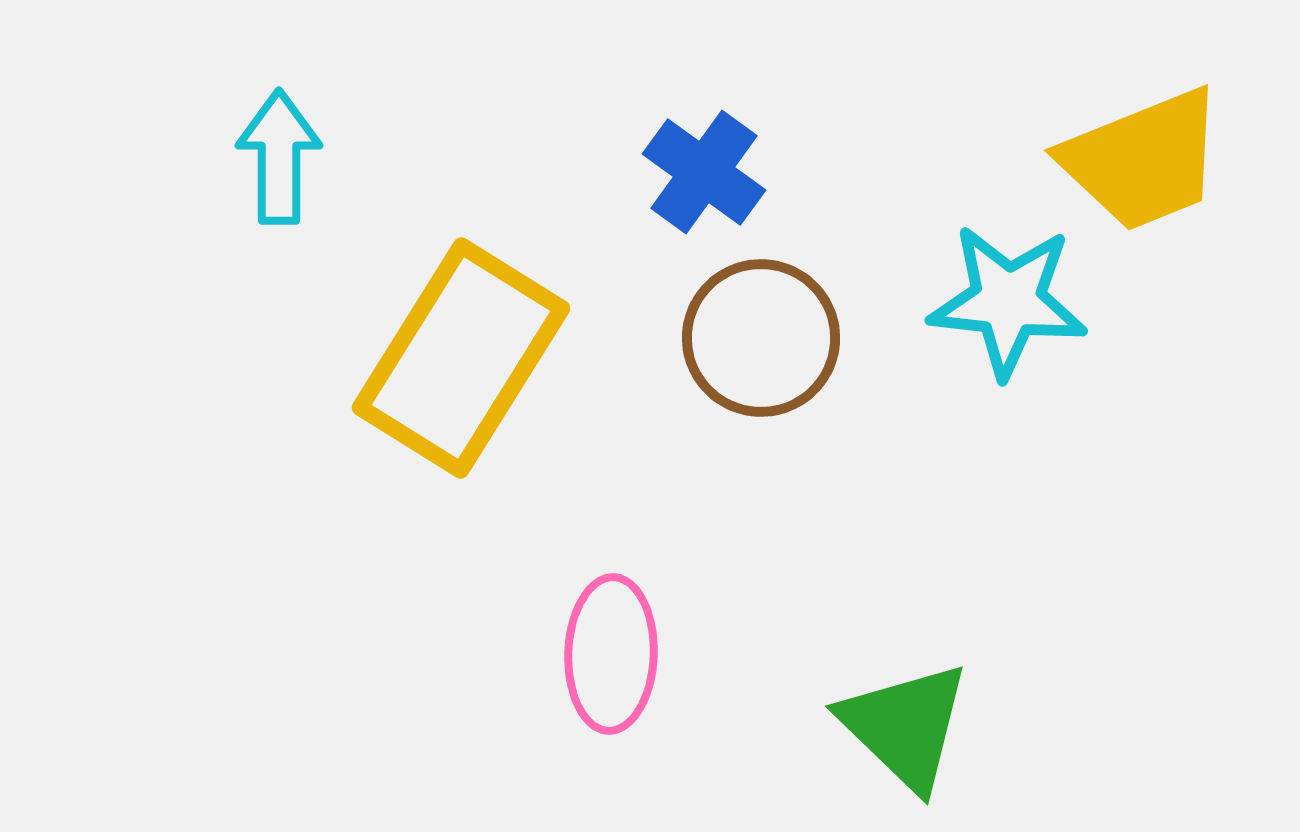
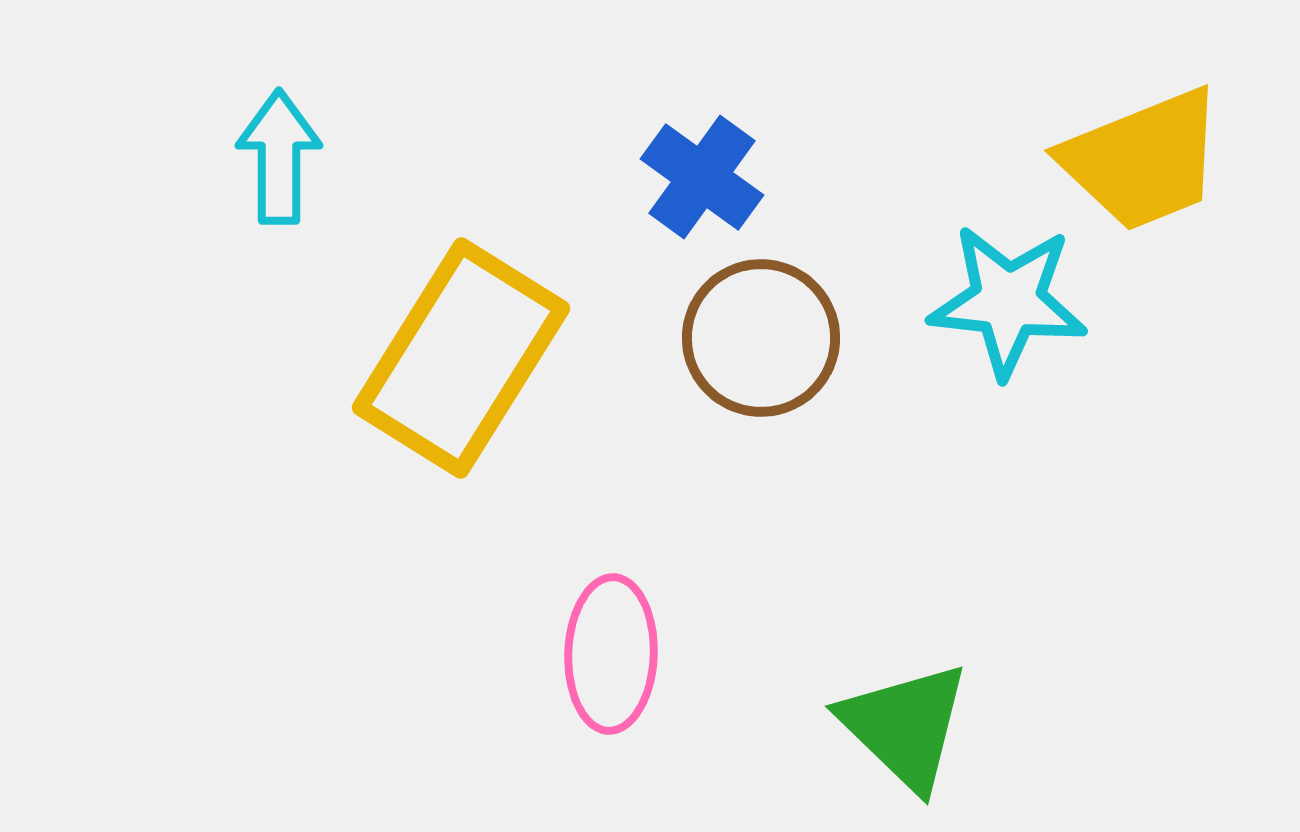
blue cross: moved 2 px left, 5 px down
